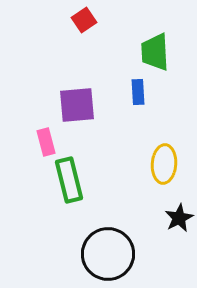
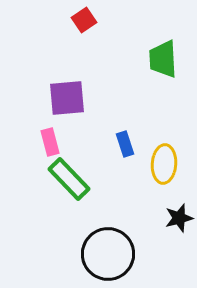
green trapezoid: moved 8 px right, 7 px down
blue rectangle: moved 13 px left, 52 px down; rotated 15 degrees counterclockwise
purple square: moved 10 px left, 7 px up
pink rectangle: moved 4 px right
green rectangle: moved 1 px up; rotated 30 degrees counterclockwise
black star: rotated 12 degrees clockwise
